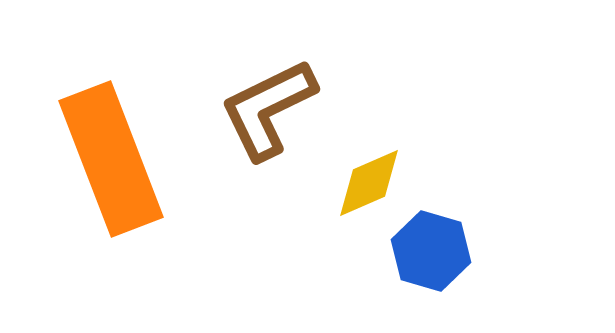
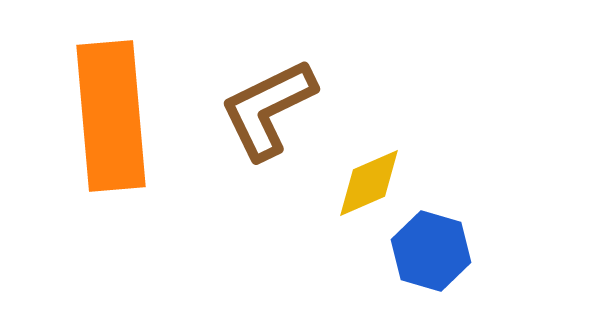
orange rectangle: moved 43 px up; rotated 16 degrees clockwise
